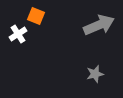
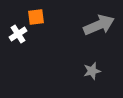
orange square: moved 1 px down; rotated 30 degrees counterclockwise
gray star: moved 3 px left, 3 px up
